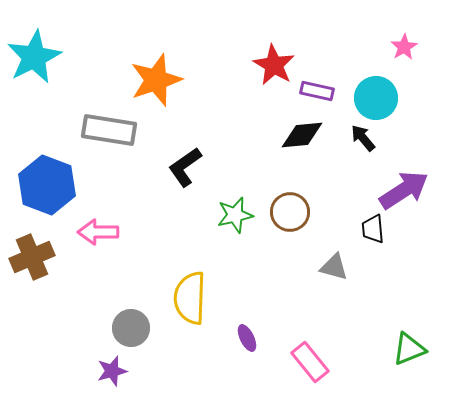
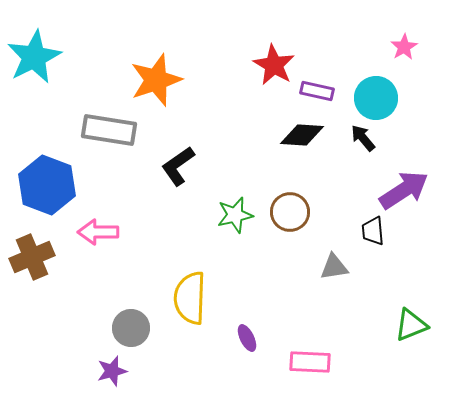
black diamond: rotated 9 degrees clockwise
black L-shape: moved 7 px left, 1 px up
black trapezoid: moved 2 px down
gray triangle: rotated 24 degrees counterclockwise
green triangle: moved 2 px right, 24 px up
pink rectangle: rotated 48 degrees counterclockwise
